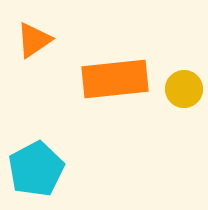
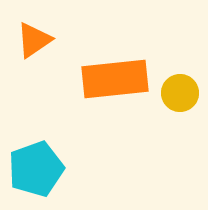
yellow circle: moved 4 px left, 4 px down
cyan pentagon: rotated 8 degrees clockwise
